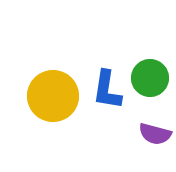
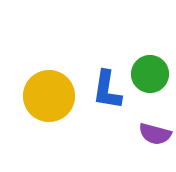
green circle: moved 4 px up
yellow circle: moved 4 px left
